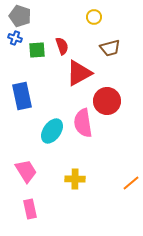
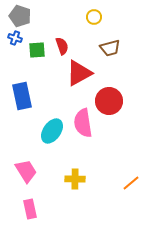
red circle: moved 2 px right
